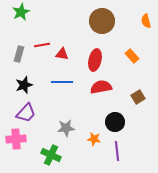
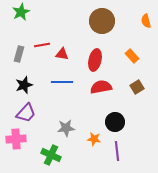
brown square: moved 1 px left, 10 px up
